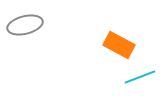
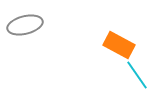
cyan line: moved 3 px left, 2 px up; rotated 76 degrees clockwise
